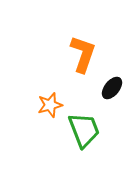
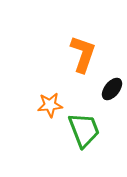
black ellipse: moved 1 px down
orange star: rotated 10 degrees clockwise
